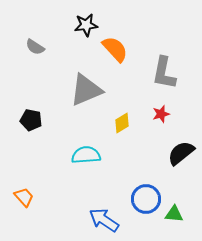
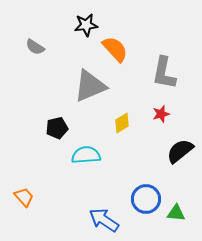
gray triangle: moved 4 px right, 4 px up
black pentagon: moved 26 px right, 8 px down; rotated 25 degrees counterclockwise
black semicircle: moved 1 px left, 2 px up
green triangle: moved 2 px right, 1 px up
